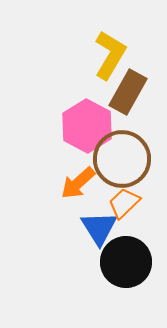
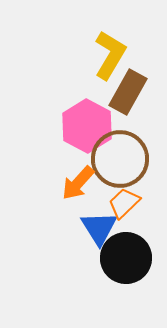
brown circle: moved 2 px left
orange arrow: rotated 6 degrees counterclockwise
black circle: moved 4 px up
